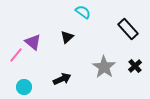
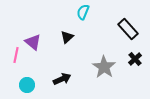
cyan semicircle: rotated 105 degrees counterclockwise
pink line: rotated 28 degrees counterclockwise
black cross: moved 7 px up
cyan circle: moved 3 px right, 2 px up
